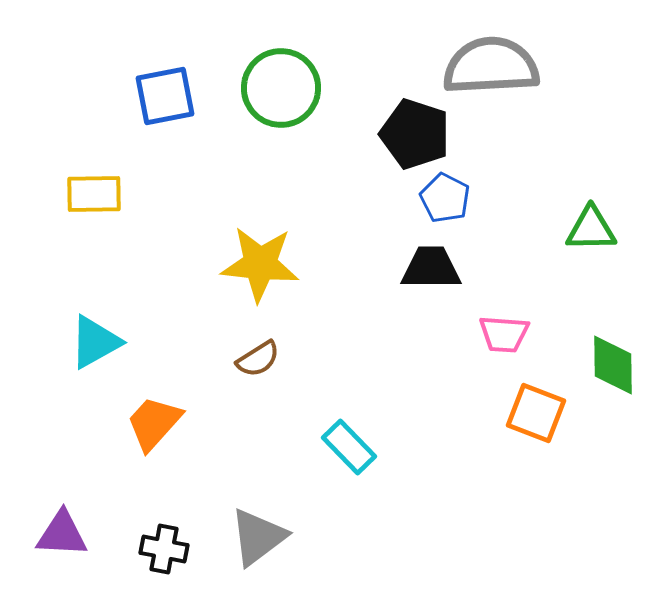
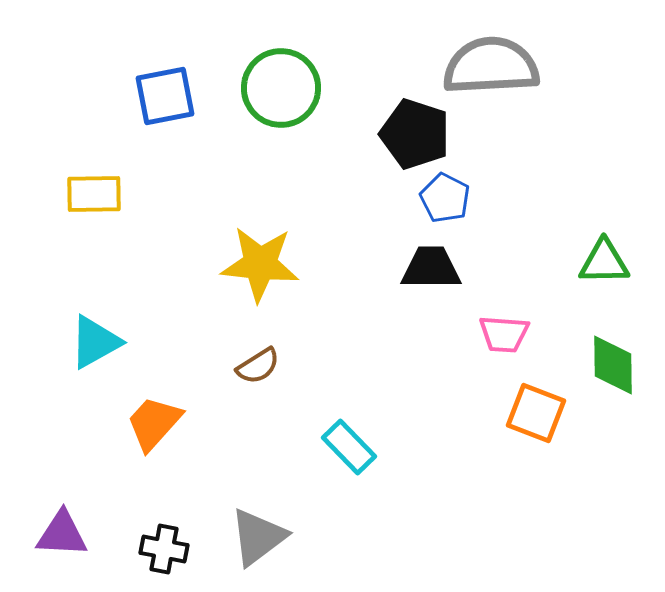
green triangle: moved 13 px right, 33 px down
brown semicircle: moved 7 px down
